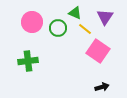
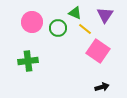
purple triangle: moved 2 px up
